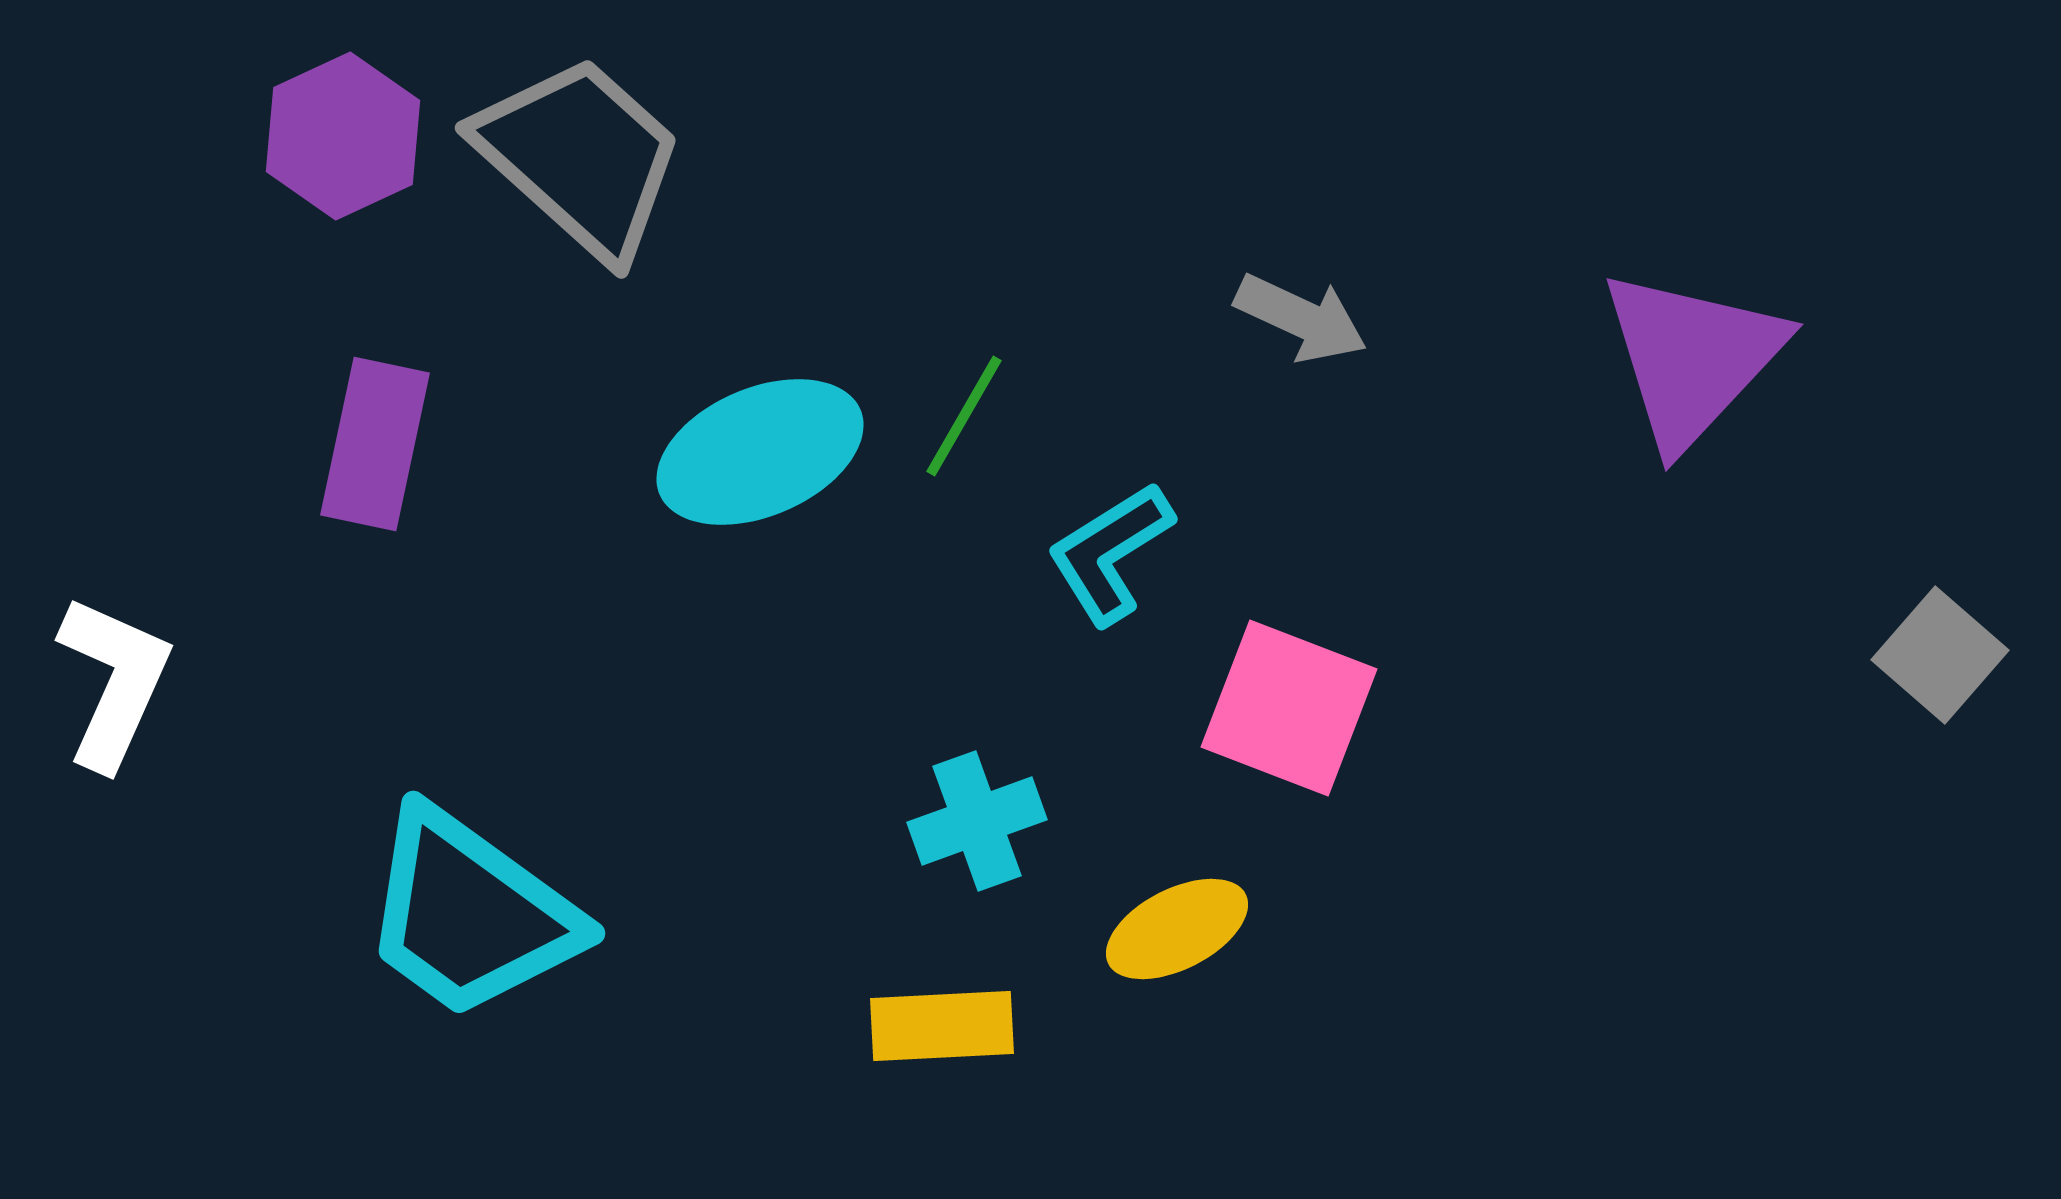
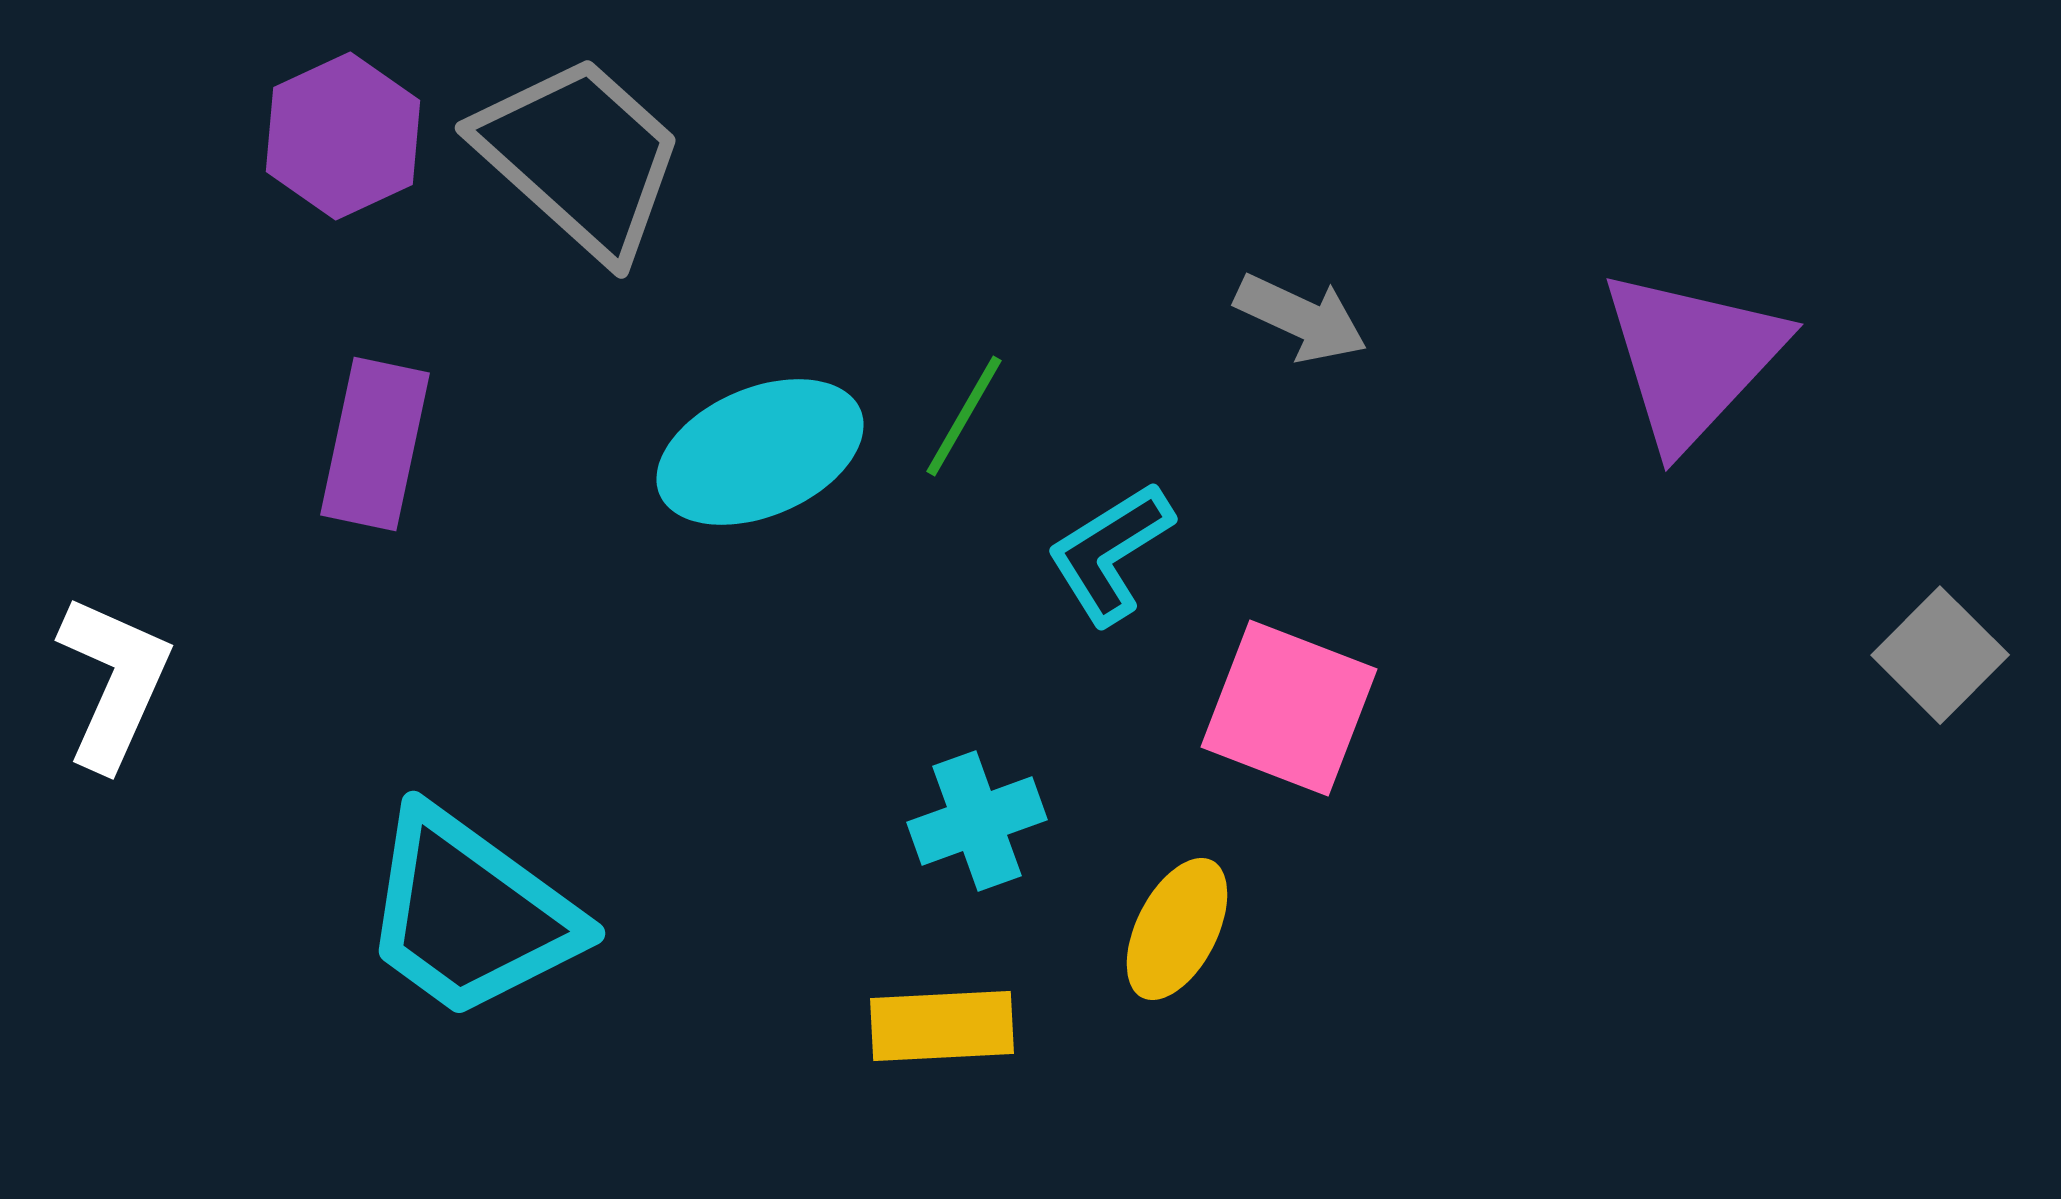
gray square: rotated 4 degrees clockwise
yellow ellipse: rotated 36 degrees counterclockwise
